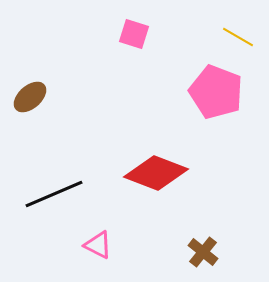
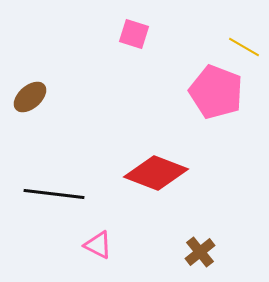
yellow line: moved 6 px right, 10 px down
black line: rotated 30 degrees clockwise
brown cross: moved 3 px left; rotated 12 degrees clockwise
